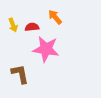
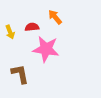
yellow arrow: moved 3 px left, 7 px down
